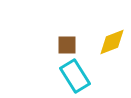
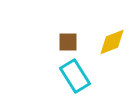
brown square: moved 1 px right, 3 px up
